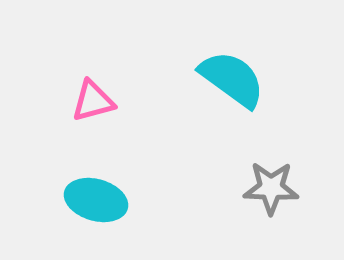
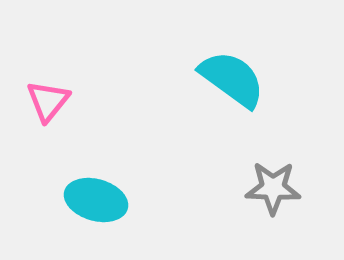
pink triangle: moved 45 px left; rotated 36 degrees counterclockwise
gray star: moved 2 px right
